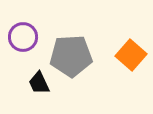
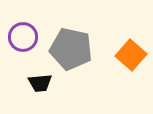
gray pentagon: moved 7 px up; rotated 15 degrees clockwise
black trapezoid: moved 1 px right; rotated 70 degrees counterclockwise
